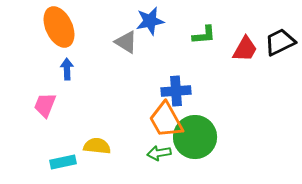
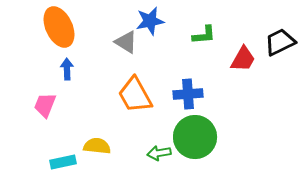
red trapezoid: moved 2 px left, 10 px down
blue cross: moved 12 px right, 3 px down
orange trapezoid: moved 31 px left, 25 px up
